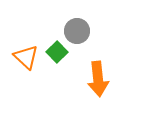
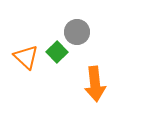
gray circle: moved 1 px down
orange arrow: moved 3 px left, 5 px down
